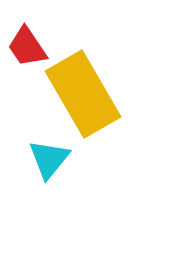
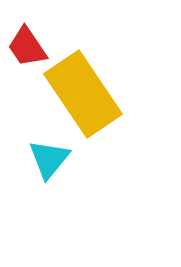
yellow rectangle: rotated 4 degrees counterclockwise
